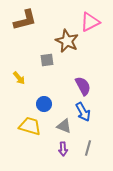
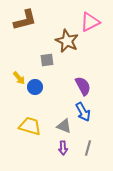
blue circle: moved 9 px left, 17 px up
purple arrow: moved 1 px up
